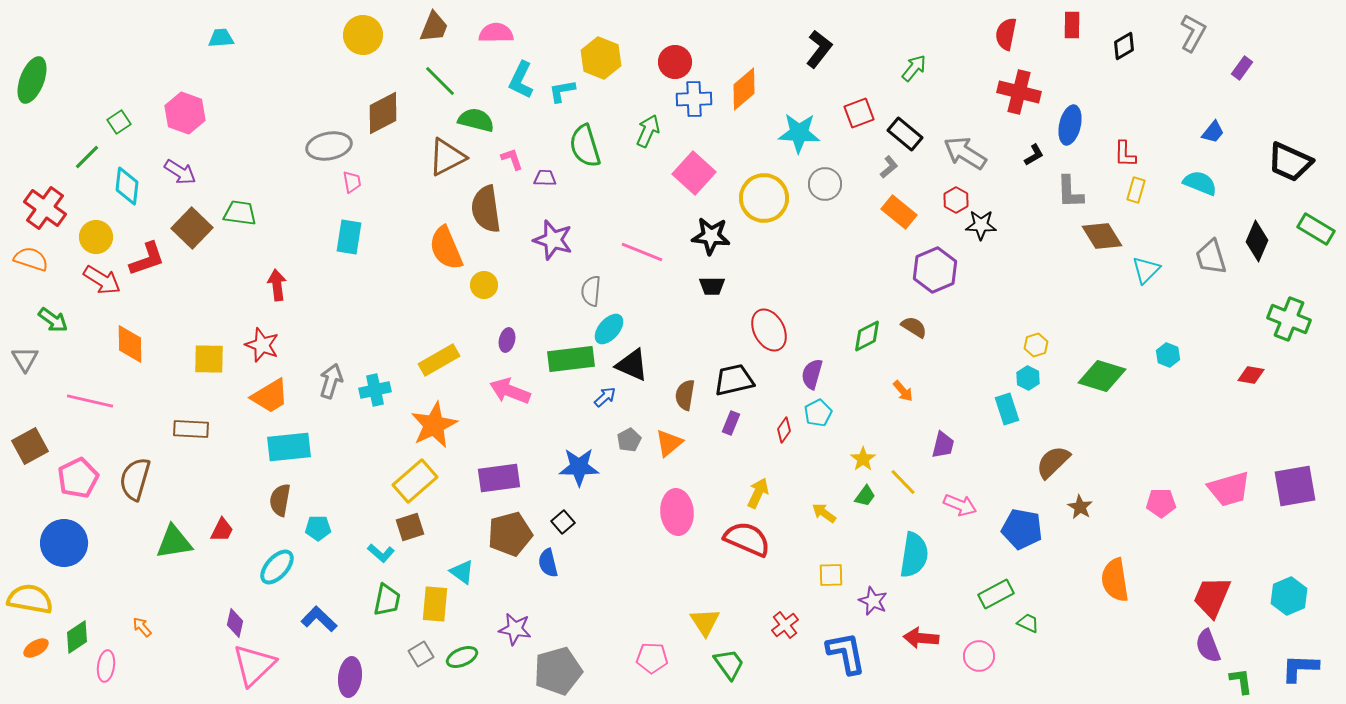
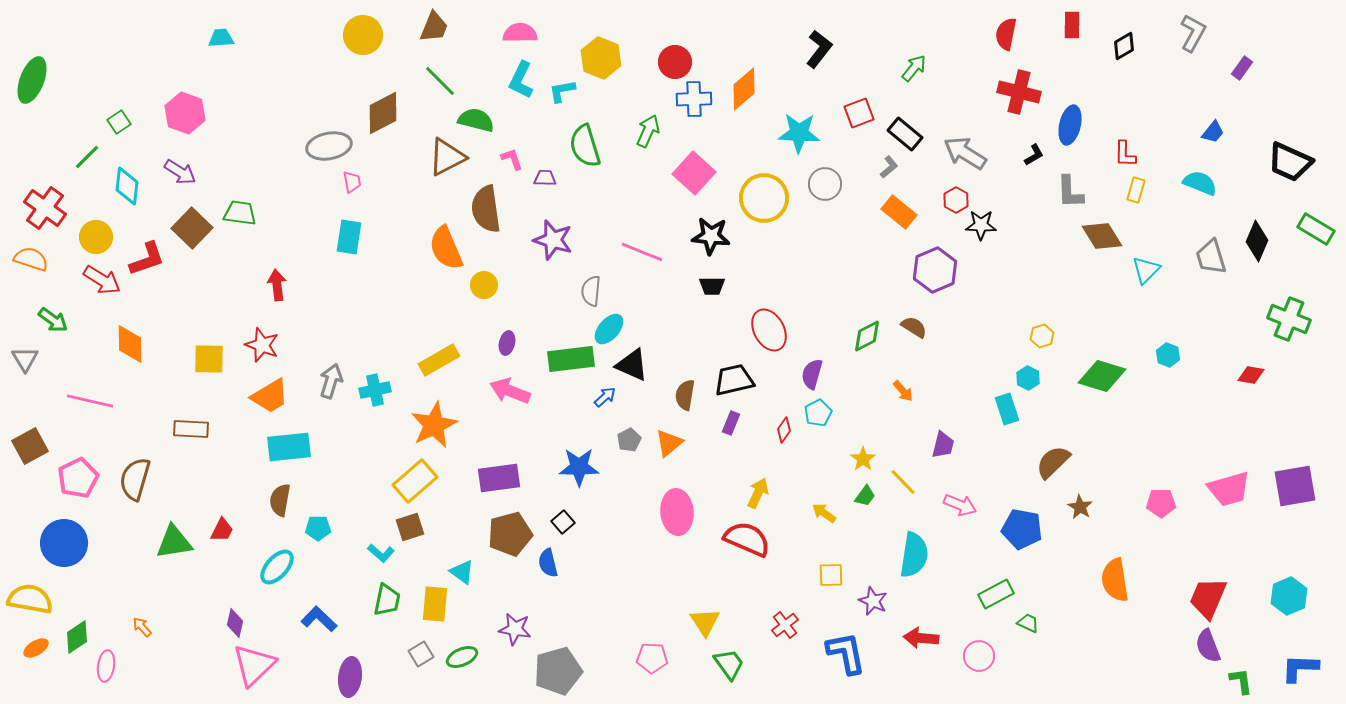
pink semicircle at (496, 33): moved 24 px right
purple ellipse at (507, 340): moved 3 px down
yellow hexagon at (1036, 345): moved 6 px right, 9 px up
red trapezoid at (1212, 597): moved 4 px left, 1 px down
